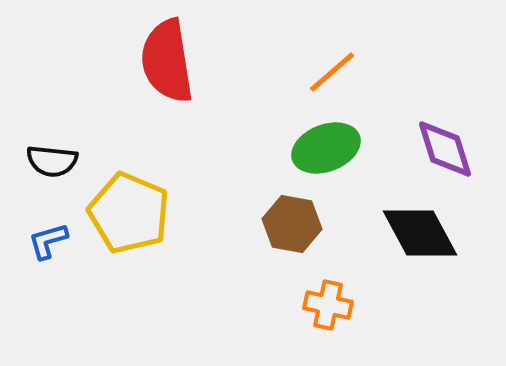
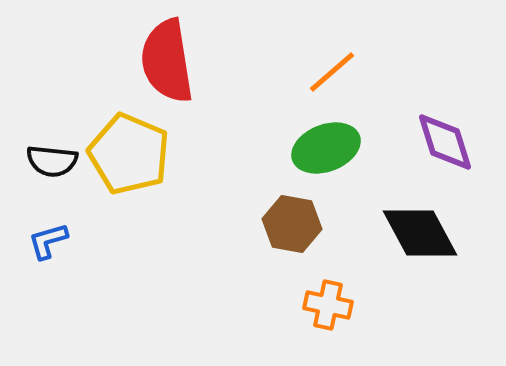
purple diamond: moved 7 px up
yellow pentagon: moved 59 px up
